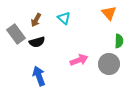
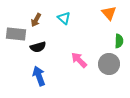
gray rectangle: rotated 48 degrees counterclockwise
black semicircle: moved 1 px right, 5 px down
pink arrow: rotated 114 degrees counterclockwise
